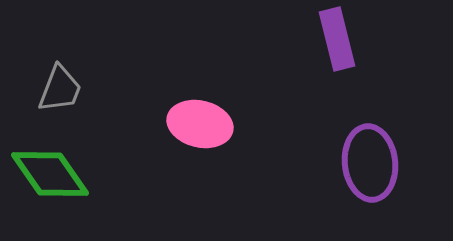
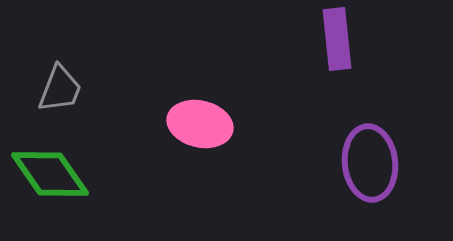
purple rectangle: rotated 8 degrees clockwise
